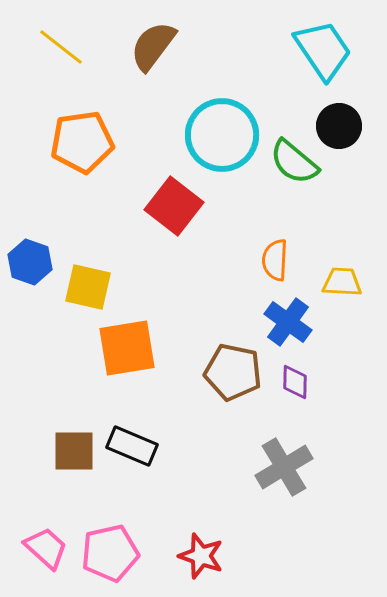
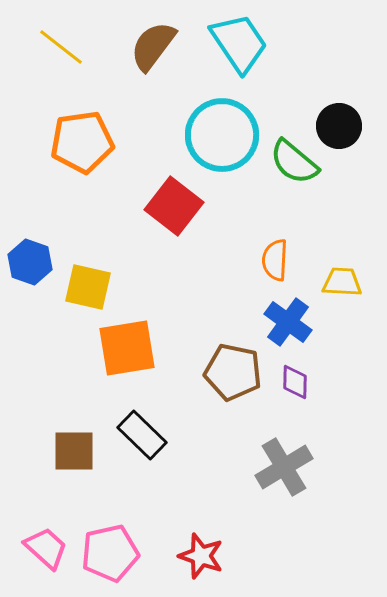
cyan trapezoid: moved 84 px left, 7 px up
black rectangle: moved 10 px right, 11 px up; rotated 21 degrees clockwise
